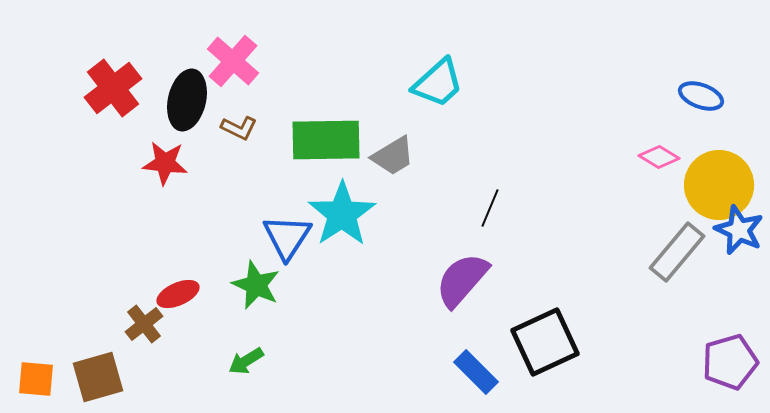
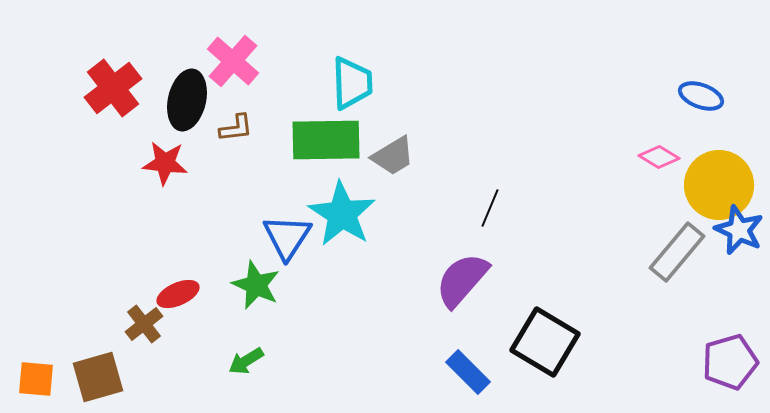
cyan trapezoid: moved 86 px left; rotated 50 degrees counterclockwise
brown L-shape: moved 3 px left; rotated 33 degrees counterclockwise
cyan star: rotated 6 degrees counterclockwise
black square: rotated 34 degrees counterclockwise
blue rectangle: moved 8 px left
